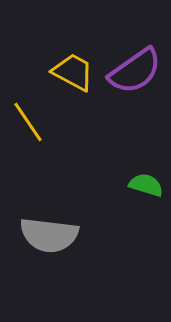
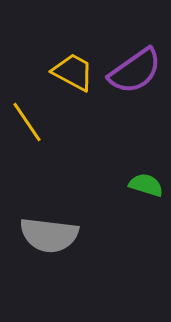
yellow line: moved 1 px left
